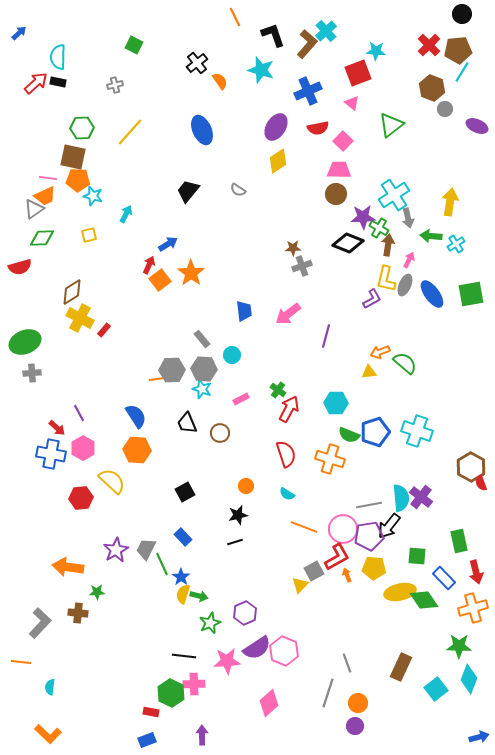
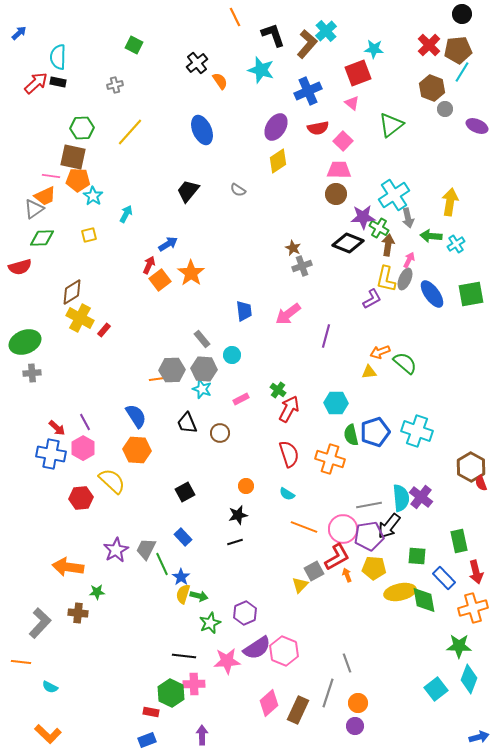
cyan star at (376, 51): moved 2 px left, 2 px up
pink line at (48, 178): moved 3 px right, 2 px up
cyan star at (93, 196): rotated 18 degrees clockwise
brown star at (293, 248): rotated 28 degrees clockwise
gray ellipse at (405, 285): moved 6 px up
purple line at (79, 413): moved 6 px right, 9 px down
green semicircle at (349, 435): moved 2 px right; rotated 55 degrees clockwise
red semicircle at (286, 454): moved 3 px right
green diamond at (424, 600): rotated 24 degrees clockwise
brown rectangle at (401, 667): moved 103 px left, 43 px down
cyan semicircle at (50, 687): rotated 70 degrees counterclockwise
